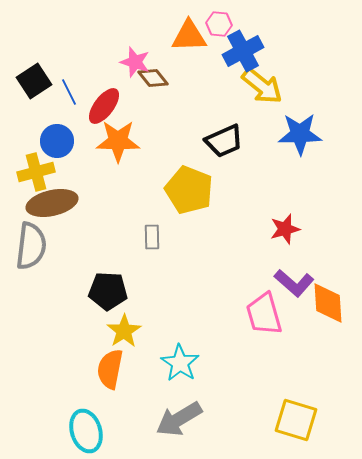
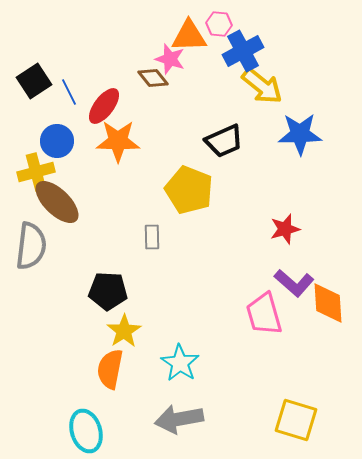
pink star: moved 35 px right, 3 px up
brown ellipse: moved 5 px right, 1 px up; rotated 57 degrees clockwise
gray arrow: rotated 21 degrees clockwise
